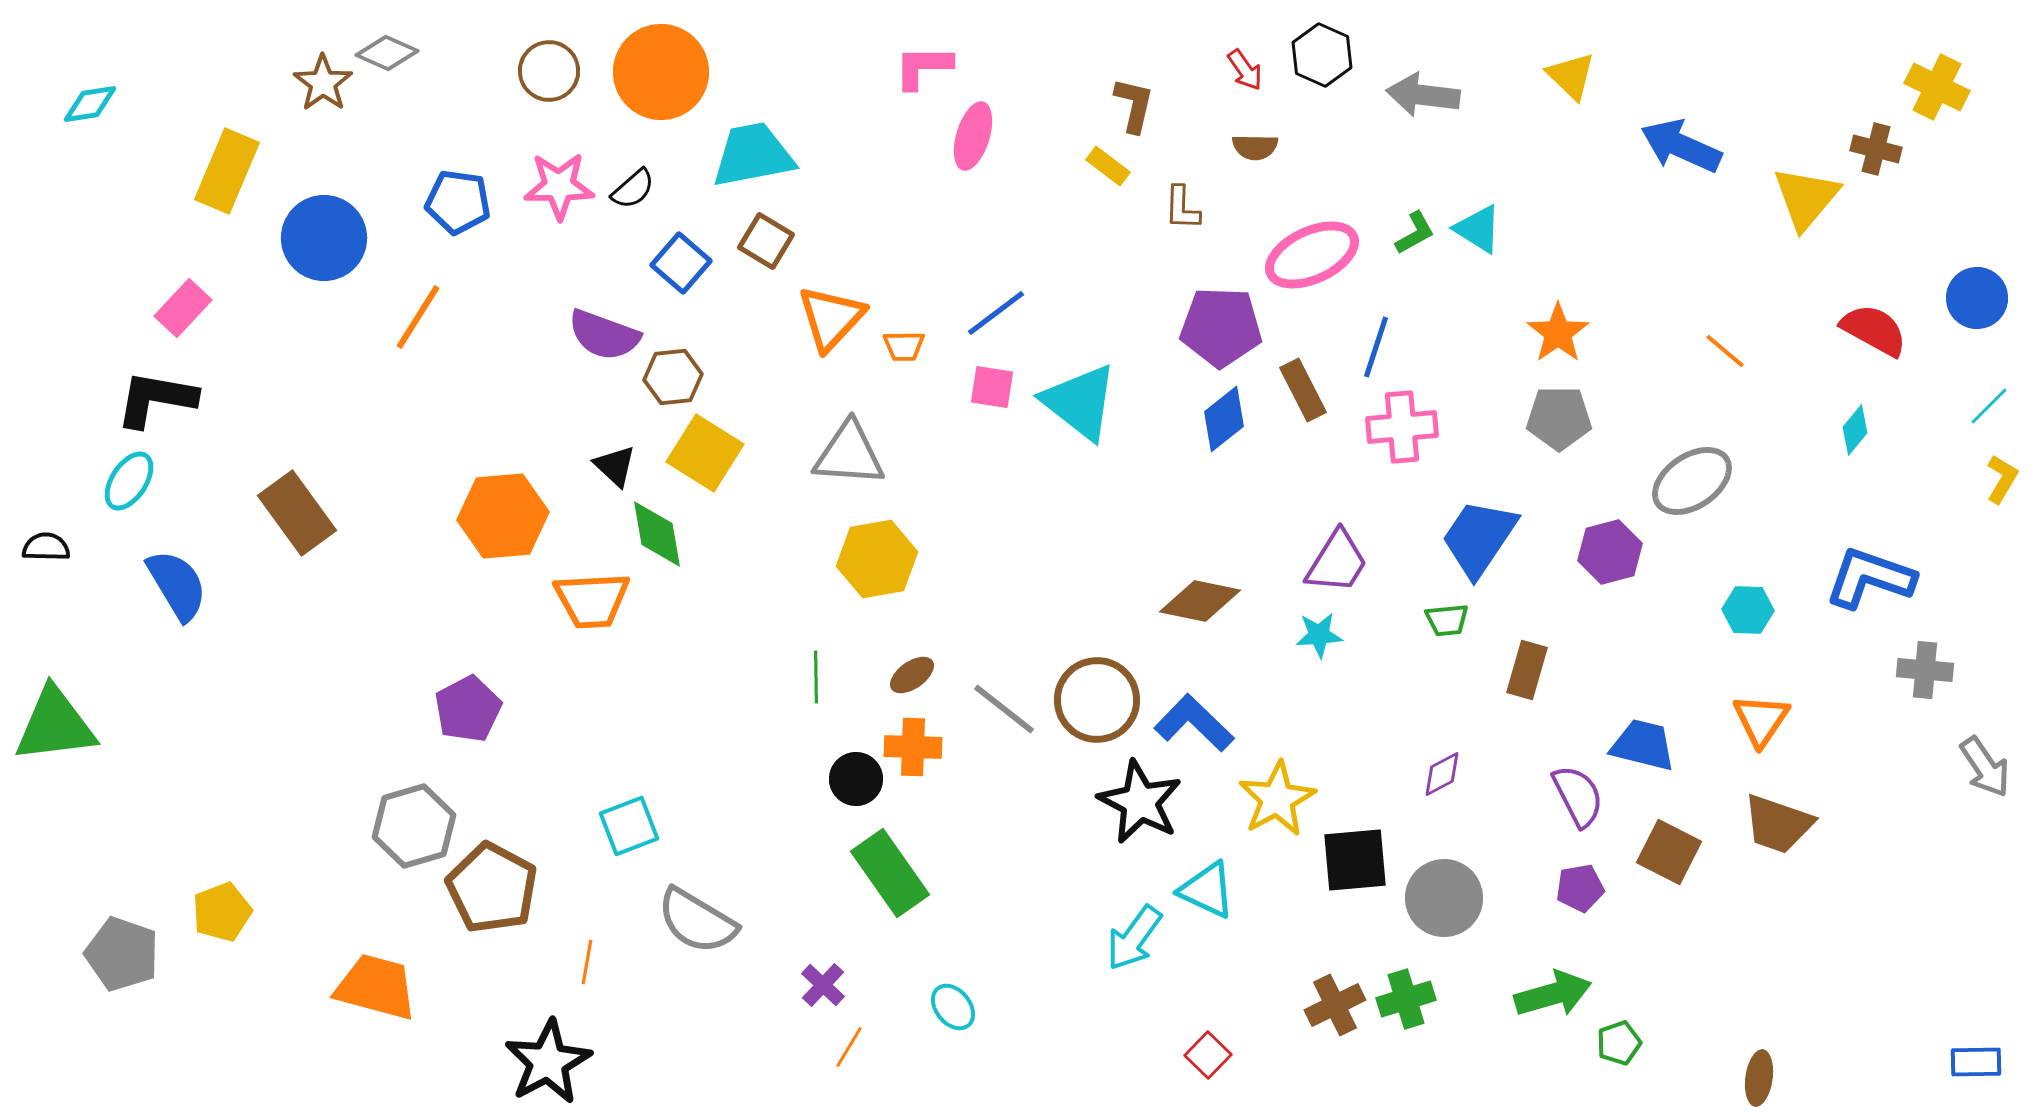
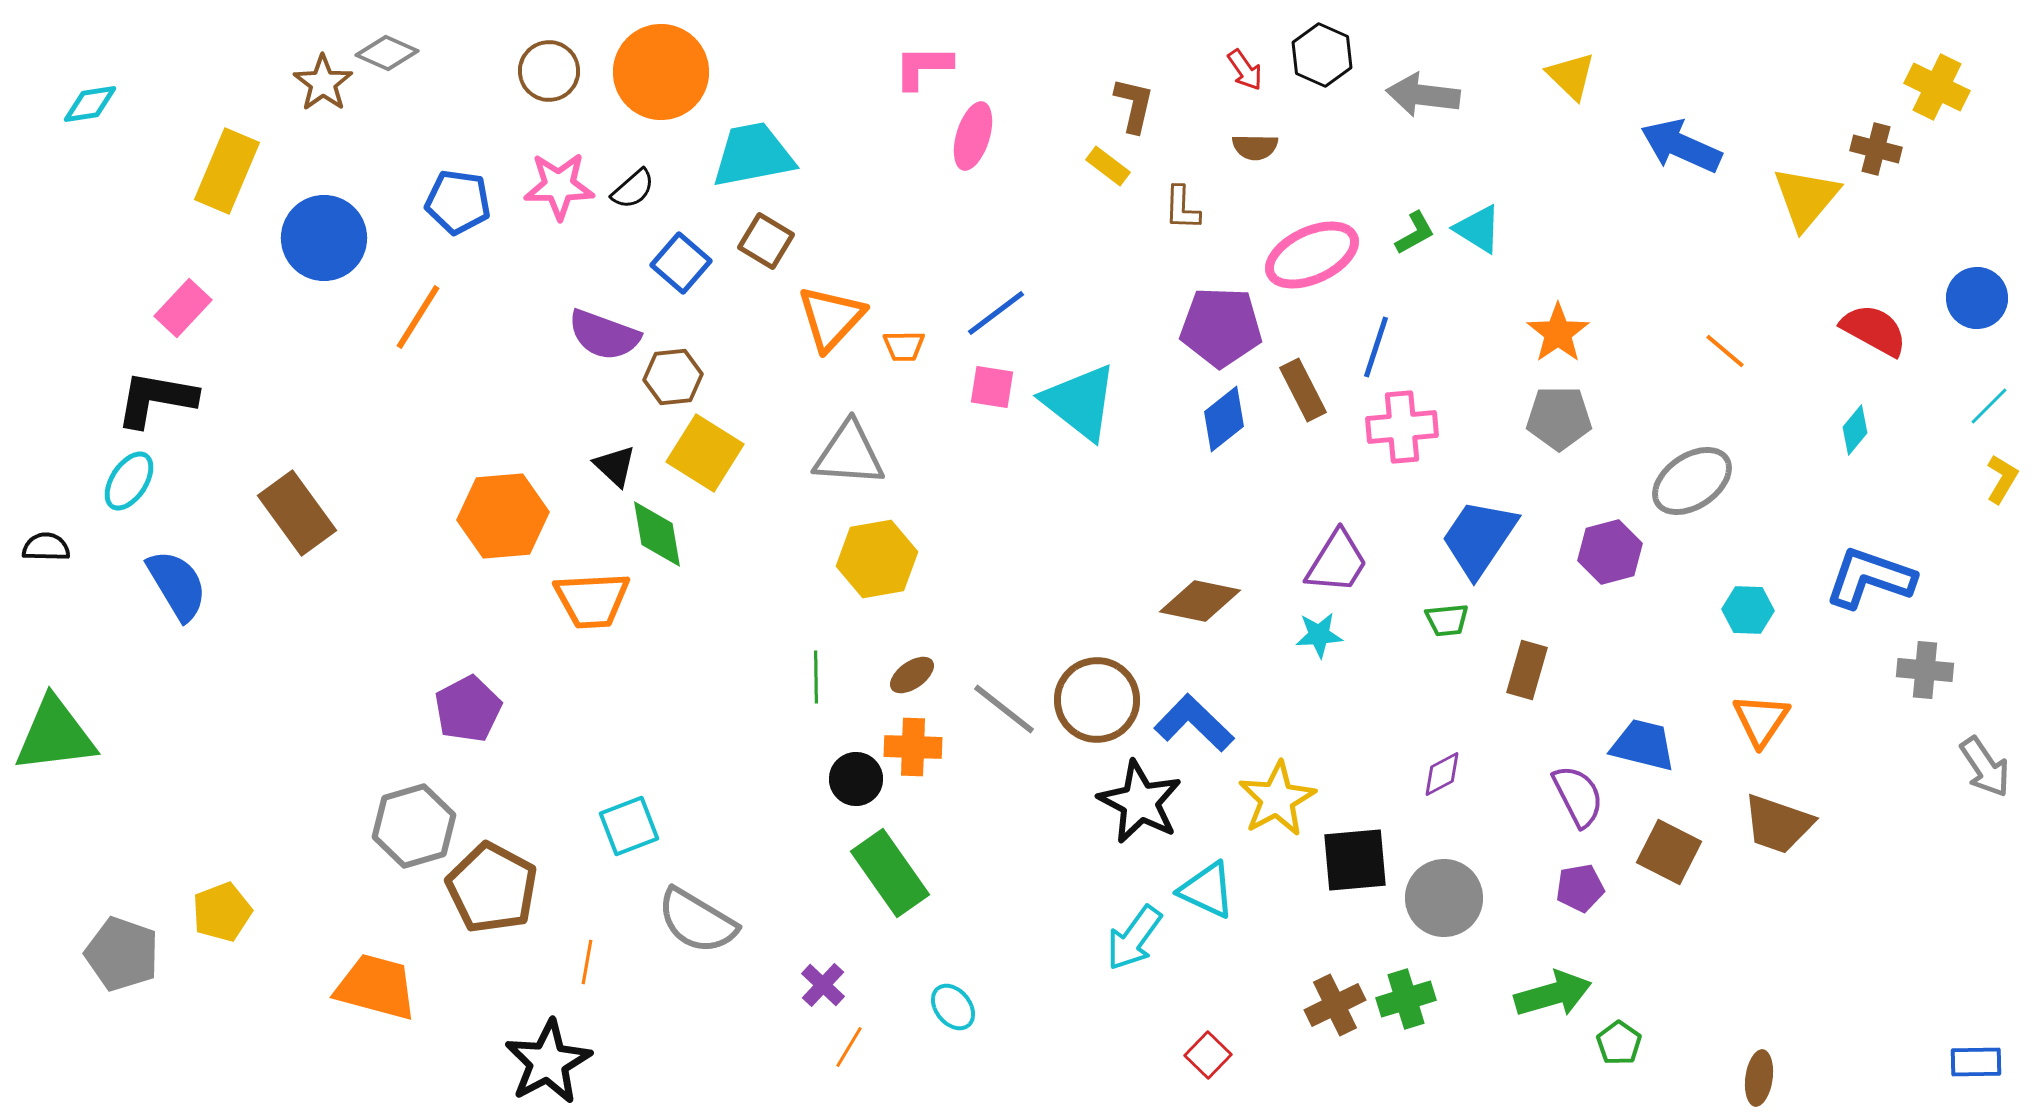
green triangle at (55, 725): moved 10 px down
green pentagon at (1619, 1043): rotated 18 degrees counterclockwise
